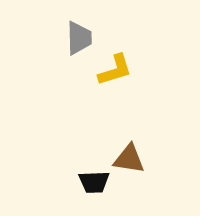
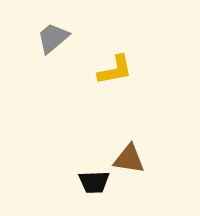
gray trapezoid: moved 26 px left; rotated 129 degrees counterclockwise
yellow L-shape: rotated 6 degrees clockwise
